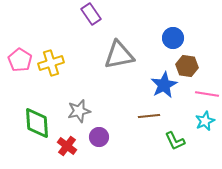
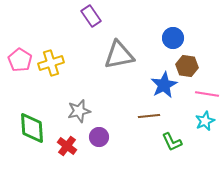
purple rectangle: moved 2 px down
green diamond: moved 5 px left, 5 px down
green L-shape: moved 3 px left, 1 px down
